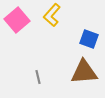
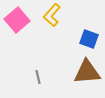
brown triangle: moved 3 px right
